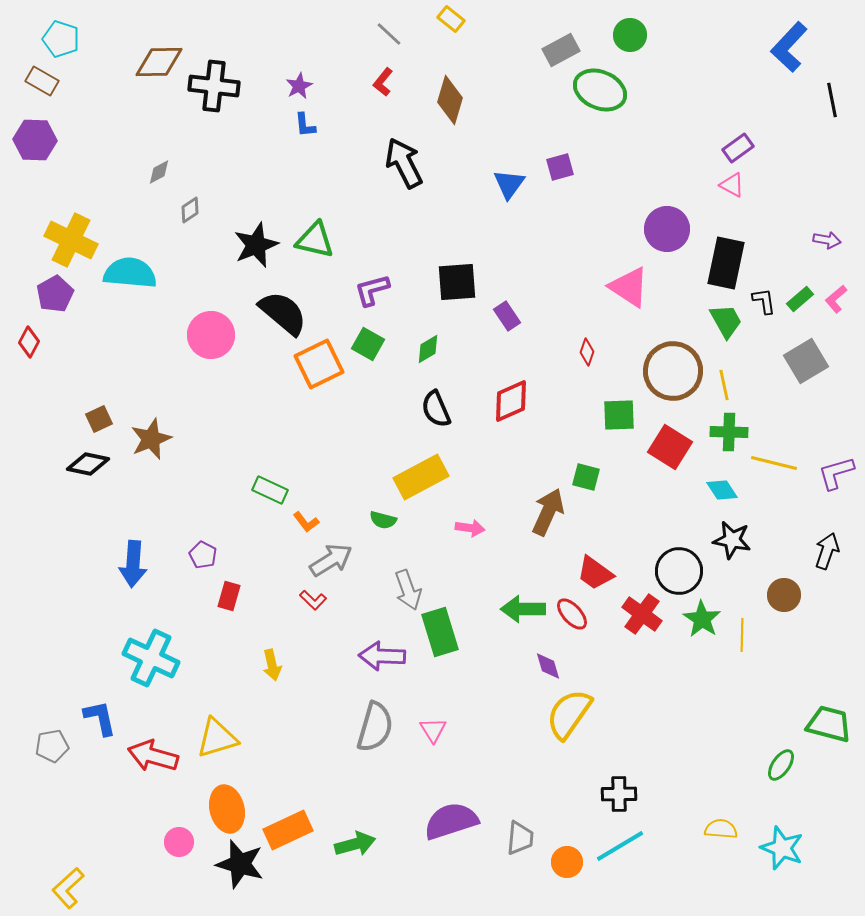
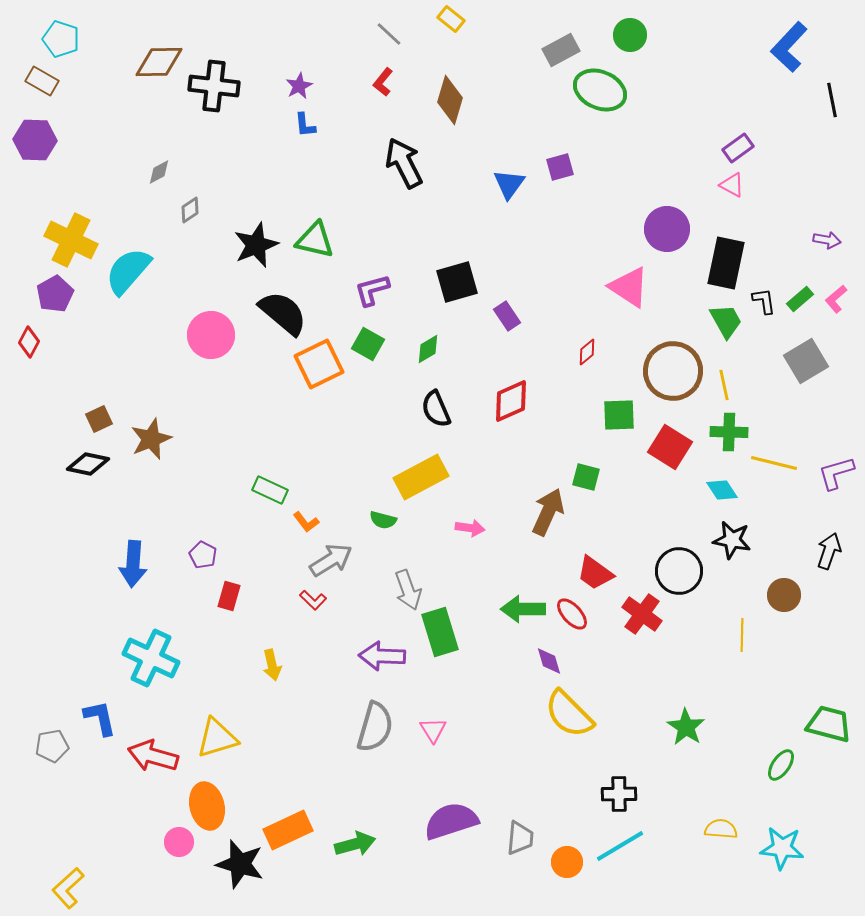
cyan semicircle at (130, 273): moved 2 px left, 2 px up; rotated 54 degrees counterclockwise
black square at (457, 282): rotated 12 degrees counterclockwise
red diamond at (587, 352): rotated 32 degrees clockwise
black arrow at (827, 551): moved 2 px right
green star at (702, 619): moved 16 px left, 108 px down
purple diamond at (548, 666): moved 1 px right, 5 px up
yellow semicircle at (569, 714): rotated 80 degrees counterclockwise
orange ellipse at (227, 809): moved 20 px left, 3 px up
cyan star at (782, 848): rotated 15 degrees counterclockwise
